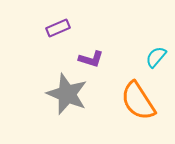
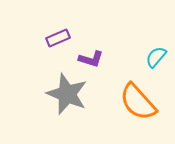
purple rectangle: moved 10 px down
orange semicircle: moved 1 px down; rotated 9 degrees counterclockwise
